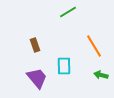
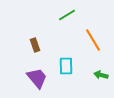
green line: moved 1 px left, 3 px down
orange line: moved 1 px left, 6 px up
cyan rectangle: moved 2 px right
